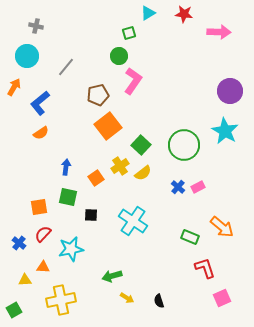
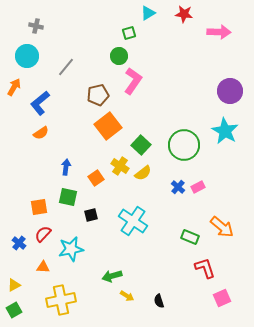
yellow cross at (120, 166): rotated 24 degrees counterclockwise
black square at (91, 215): rotated 16 degrees counterclockwise
yellow triangle at (25, 280): moved 11 px left, 5 px down; rotated 24 degrees counterclockwise
yellow arrow at (127, 298): moved 2 px up
